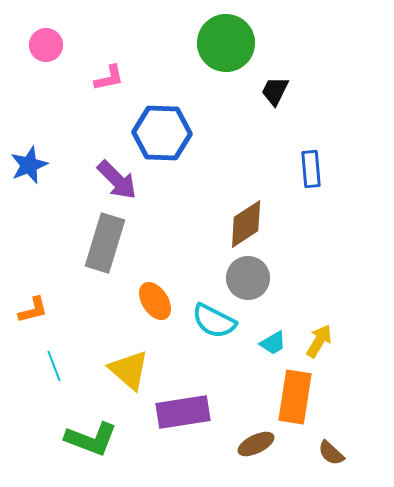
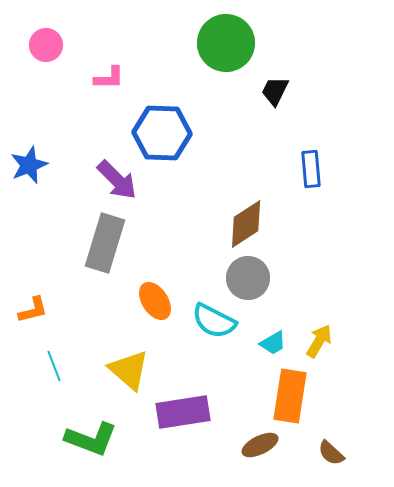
pink L-shape: rotated 12 degrees clockwise
orange rectangle: moved 5 px left, 1 px up
brown ellipse: moved 4 px right, 1 px down
